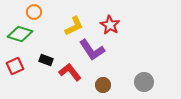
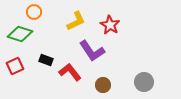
yellow L-shape: moved 2 px right, 5 px up
purple L-shape: moved 1 px down
